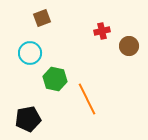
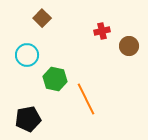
brown square: rotated 24 degrees counterclockwise
cyan circle: moved 3 px left, 2 px down
orange line: moved 1 px left
